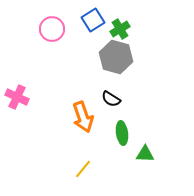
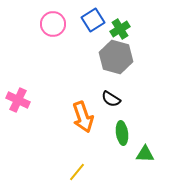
pink circle: moved 1 px right, 5 px up
pink cross: moved 1 px right, 3 px down
yellow line: moved 6 px left, 3 px down
